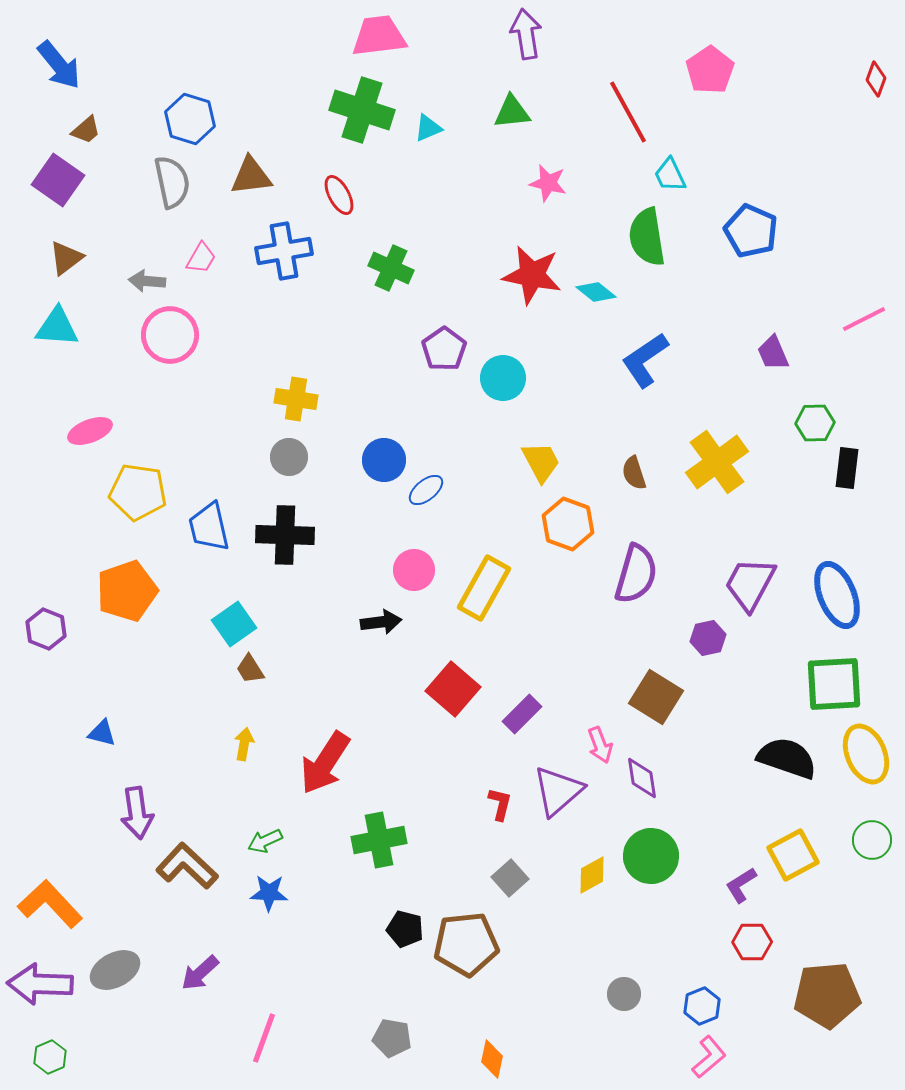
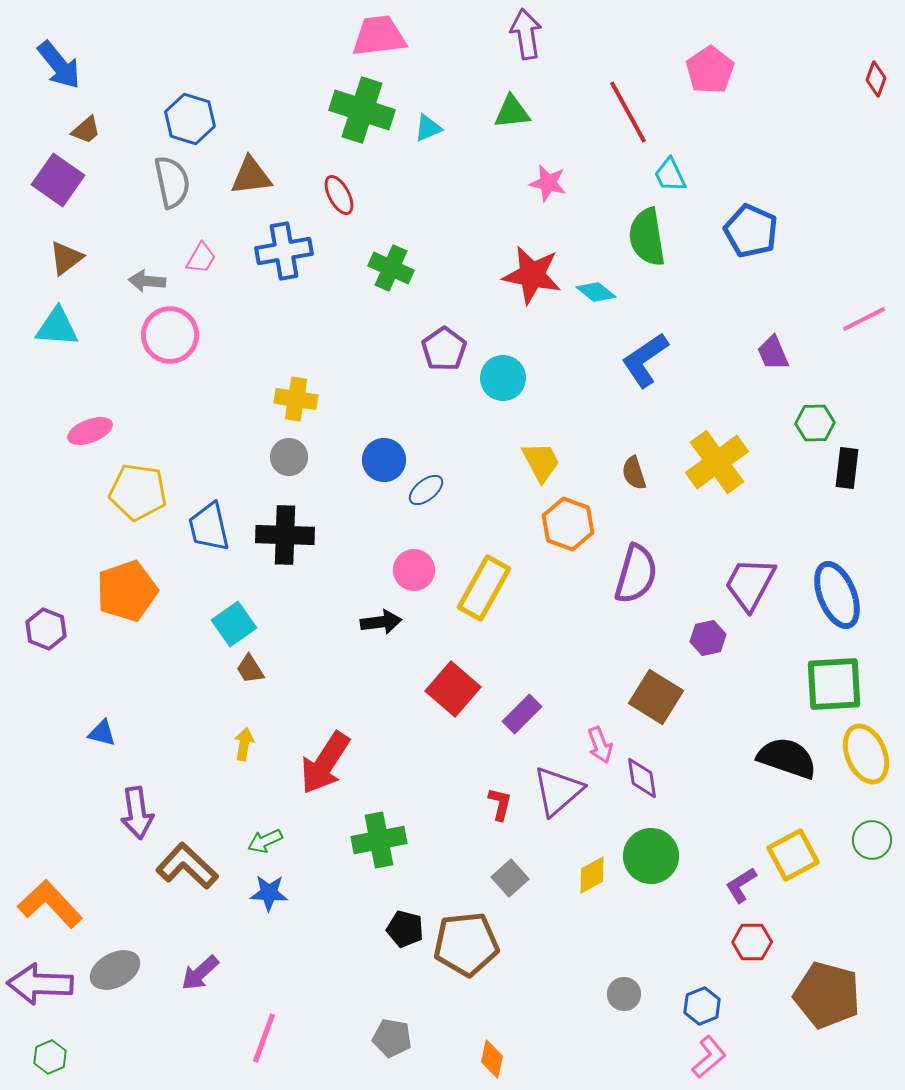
brown pentagon at (827, 995): rotated 20 degrees clockwise
